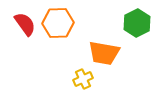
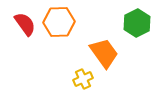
orange hexagon: moved 1 px right, 1 px up
orange trapezoid: rotated 136 degrees counterclockwise
